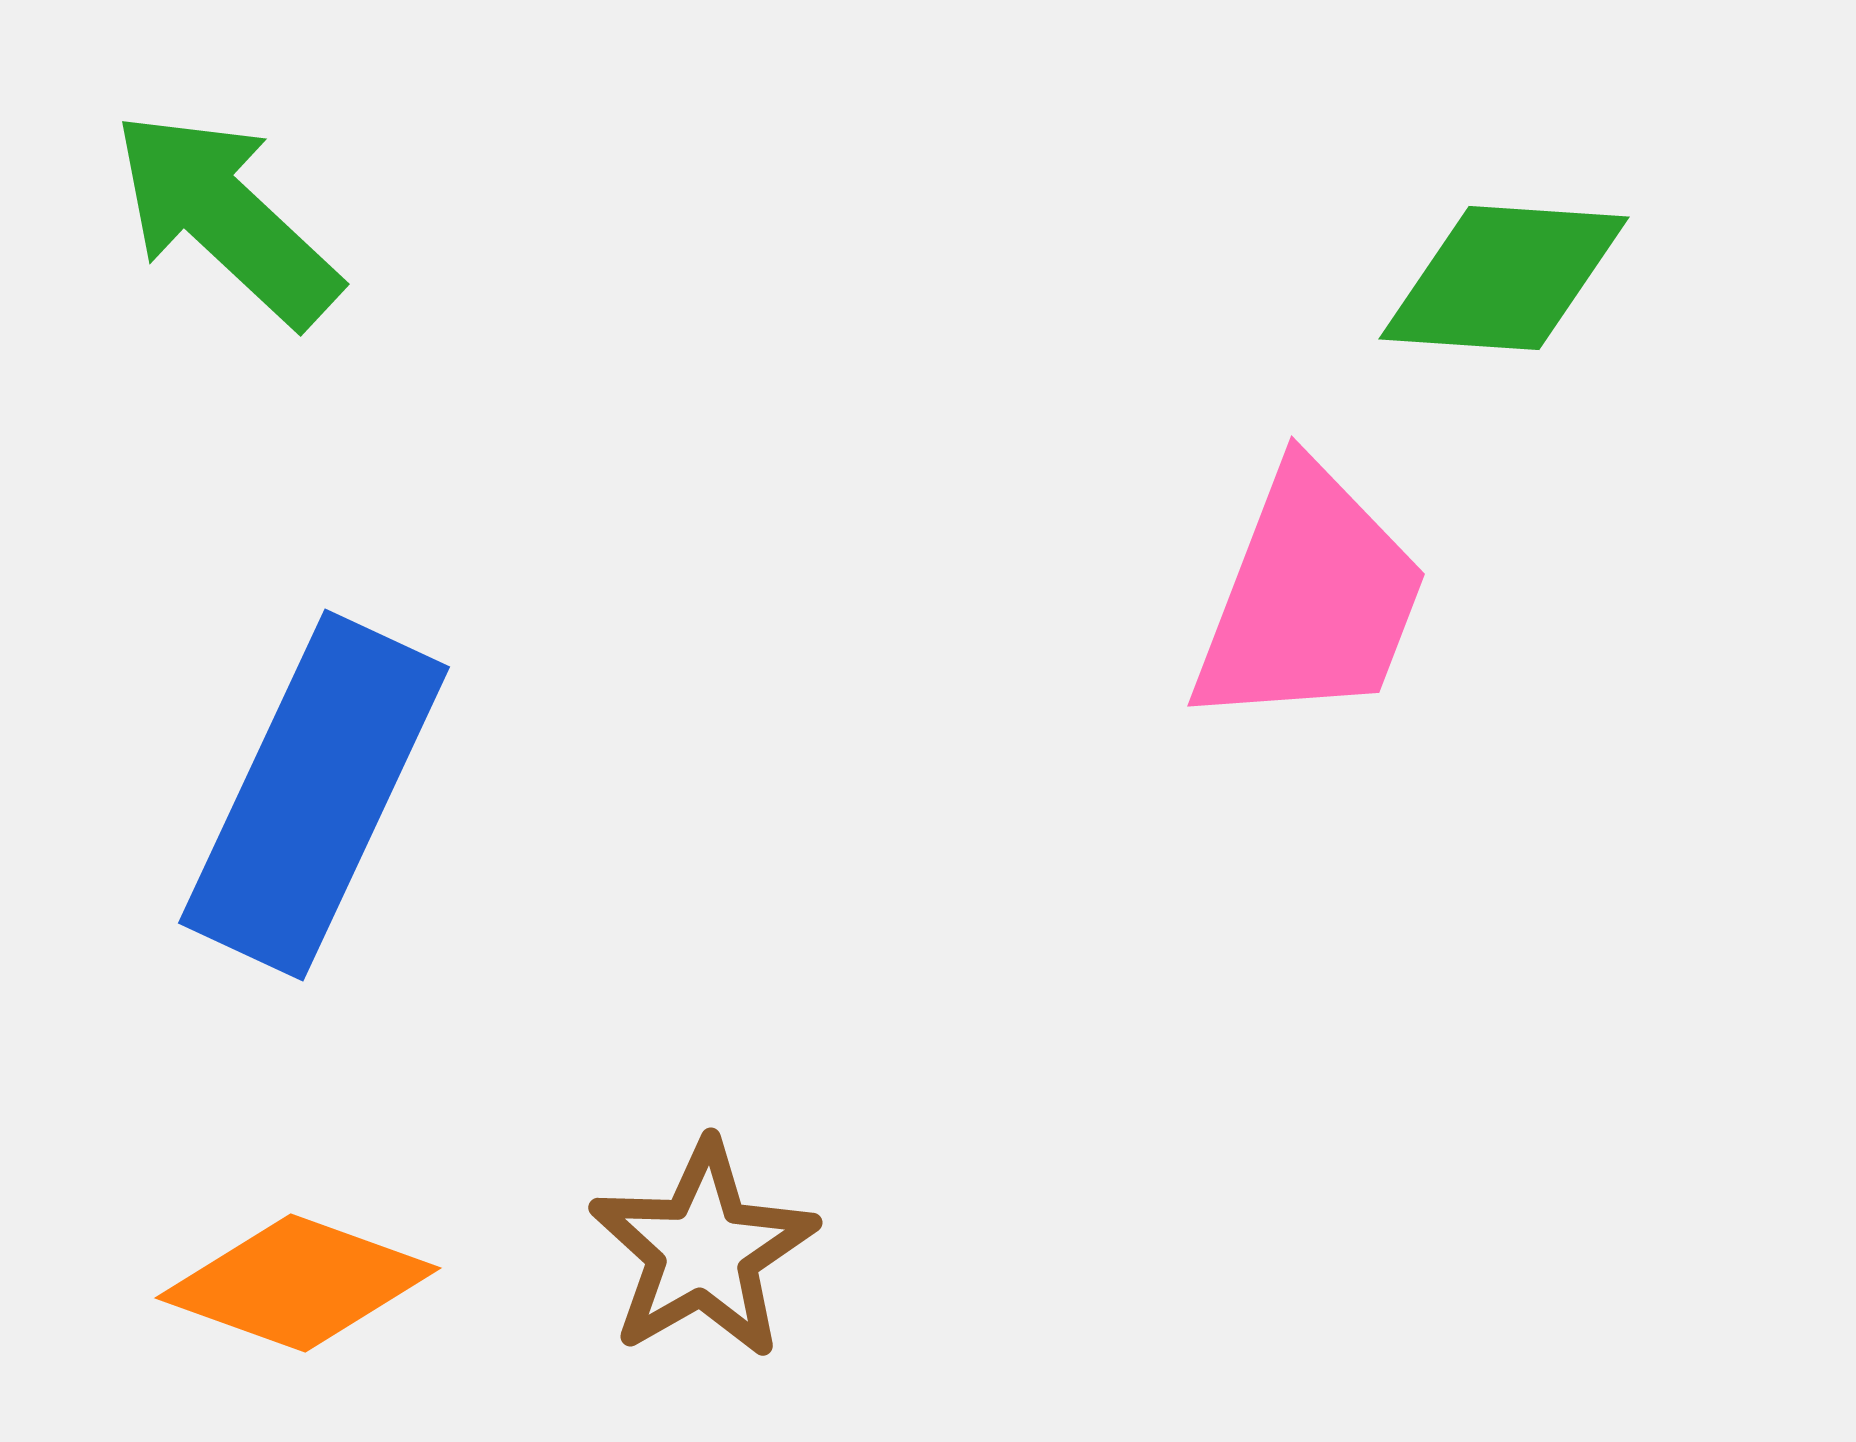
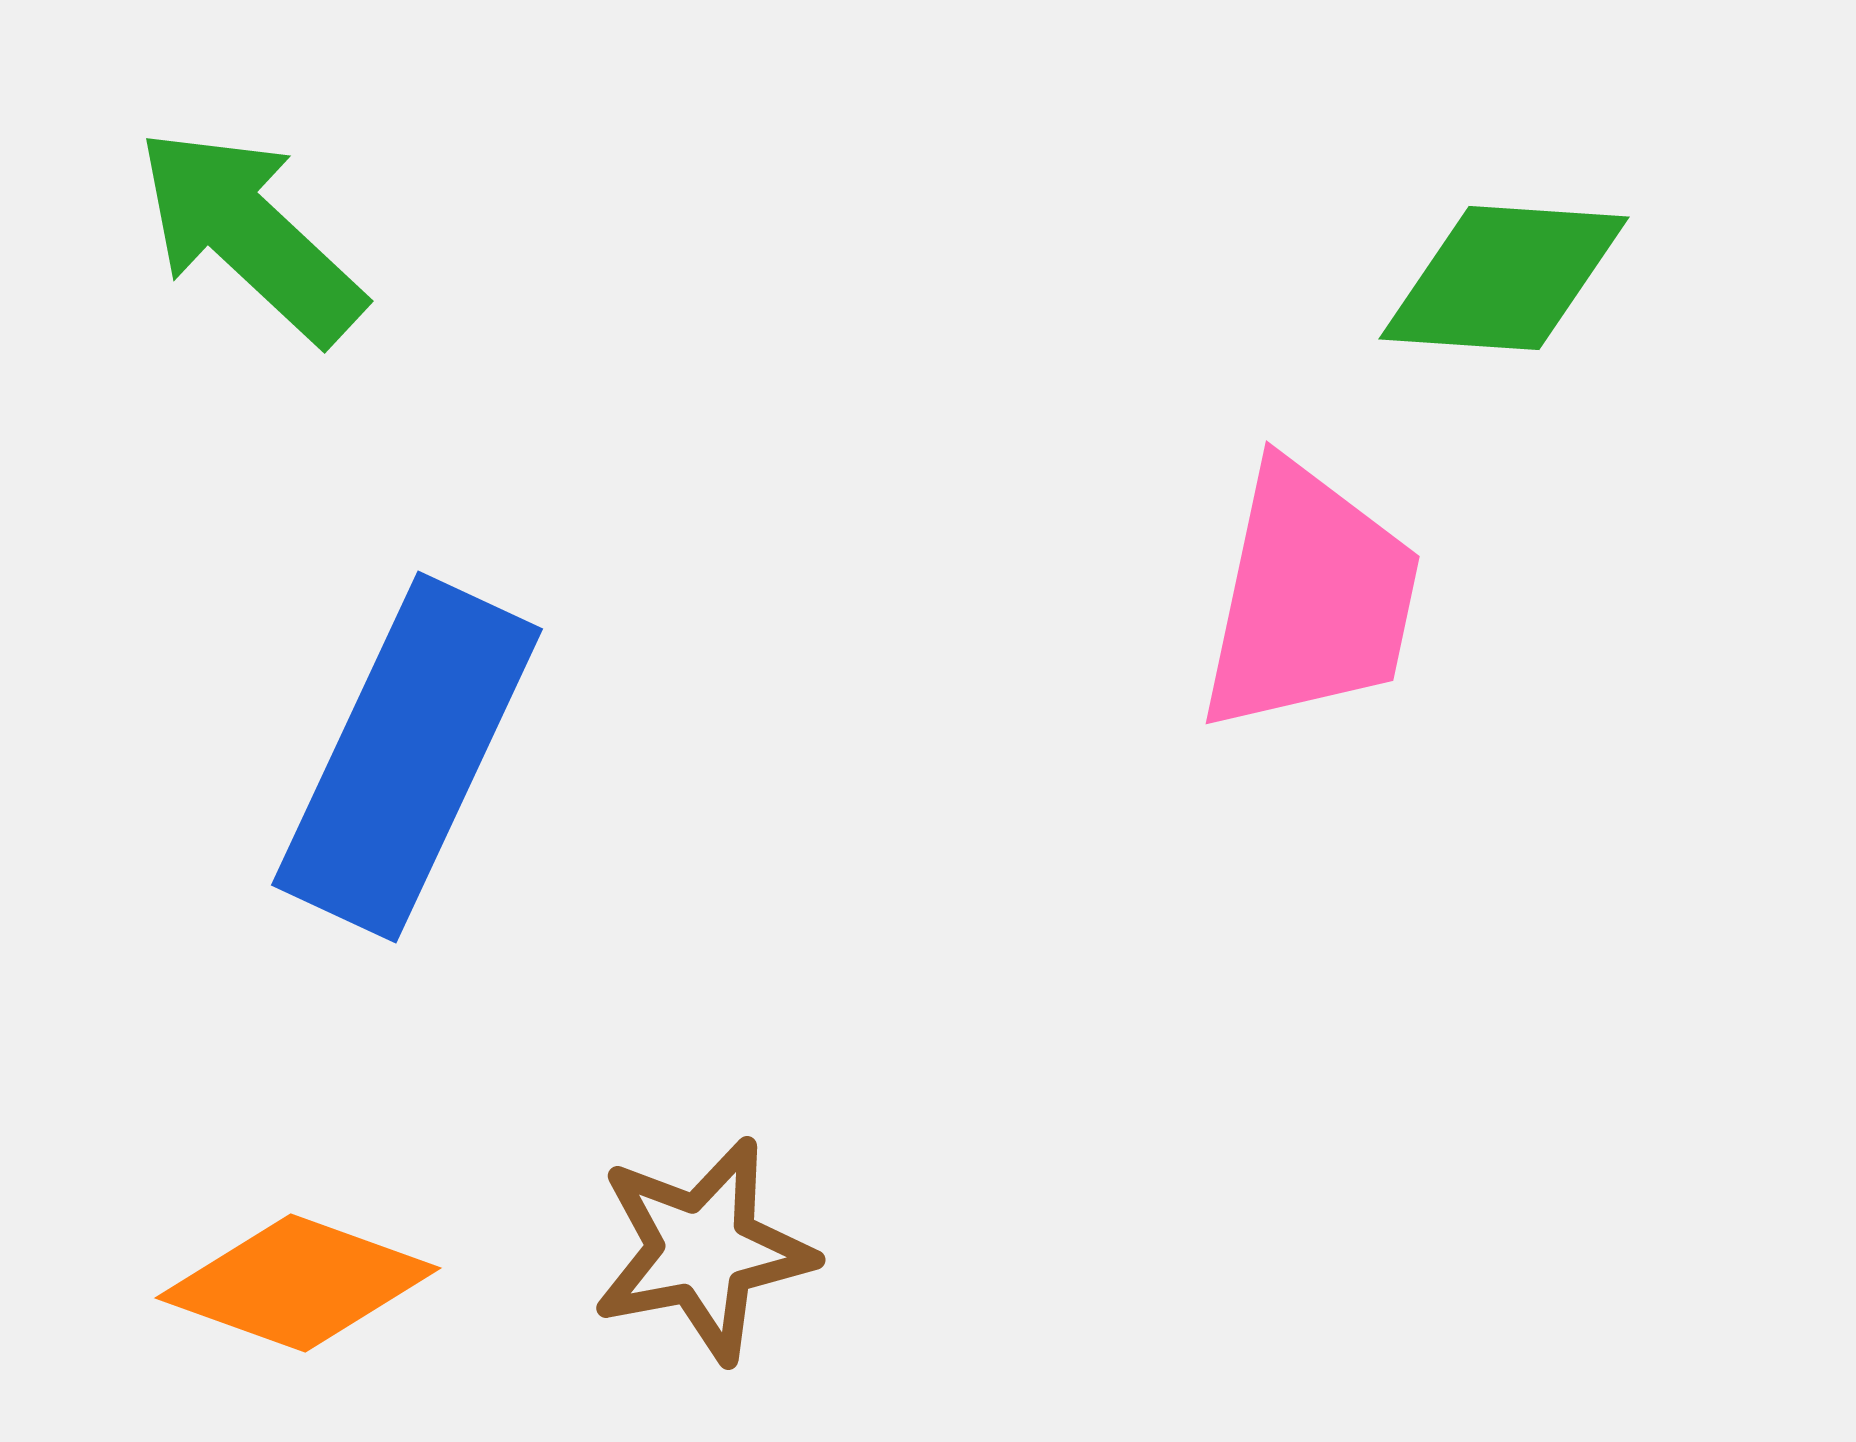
green arrow: moved 24 px right, 17 px down
pink trapezoid: rotated 9 degrees counterclockwise
blue rectangle: moved 93 px right, 38 px up
brown star: rotated 19 degrees clockwise
